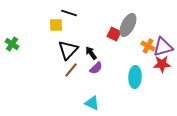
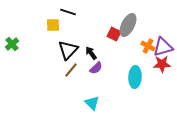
black line: moved 1 px left, 1 px up
yellow square: moved 3 px left
green cross: rotated 16 degrees clockwise
cyan triangle: rotated 21 degrees clockwise
